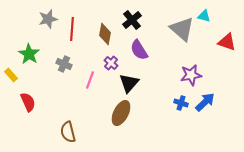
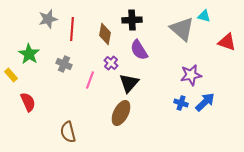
black cross: rotated 36 degrees clockwise
